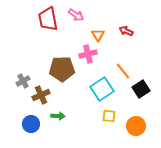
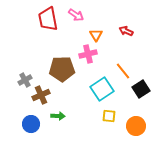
orange triangle: moved 2 px left
gray cross: moved 2 px right, 1 px up
